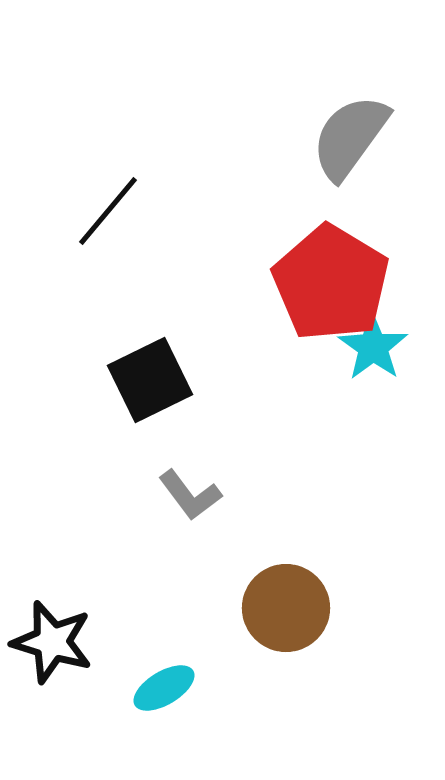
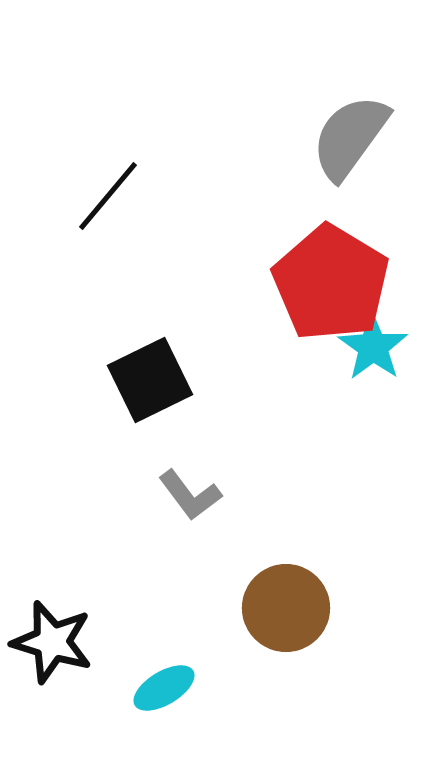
black line: moved 15 px up
